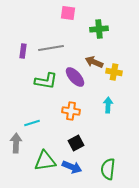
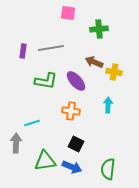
purple ellipse: moved 1 px right, 4 px down
black square: moved 1 px down; rotated 35 degrees counterclockwise
